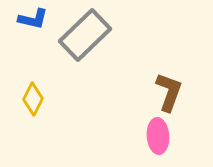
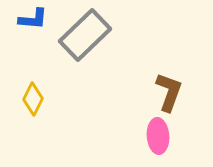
blue L-shape: rotated 8 degrees counterclockwise
